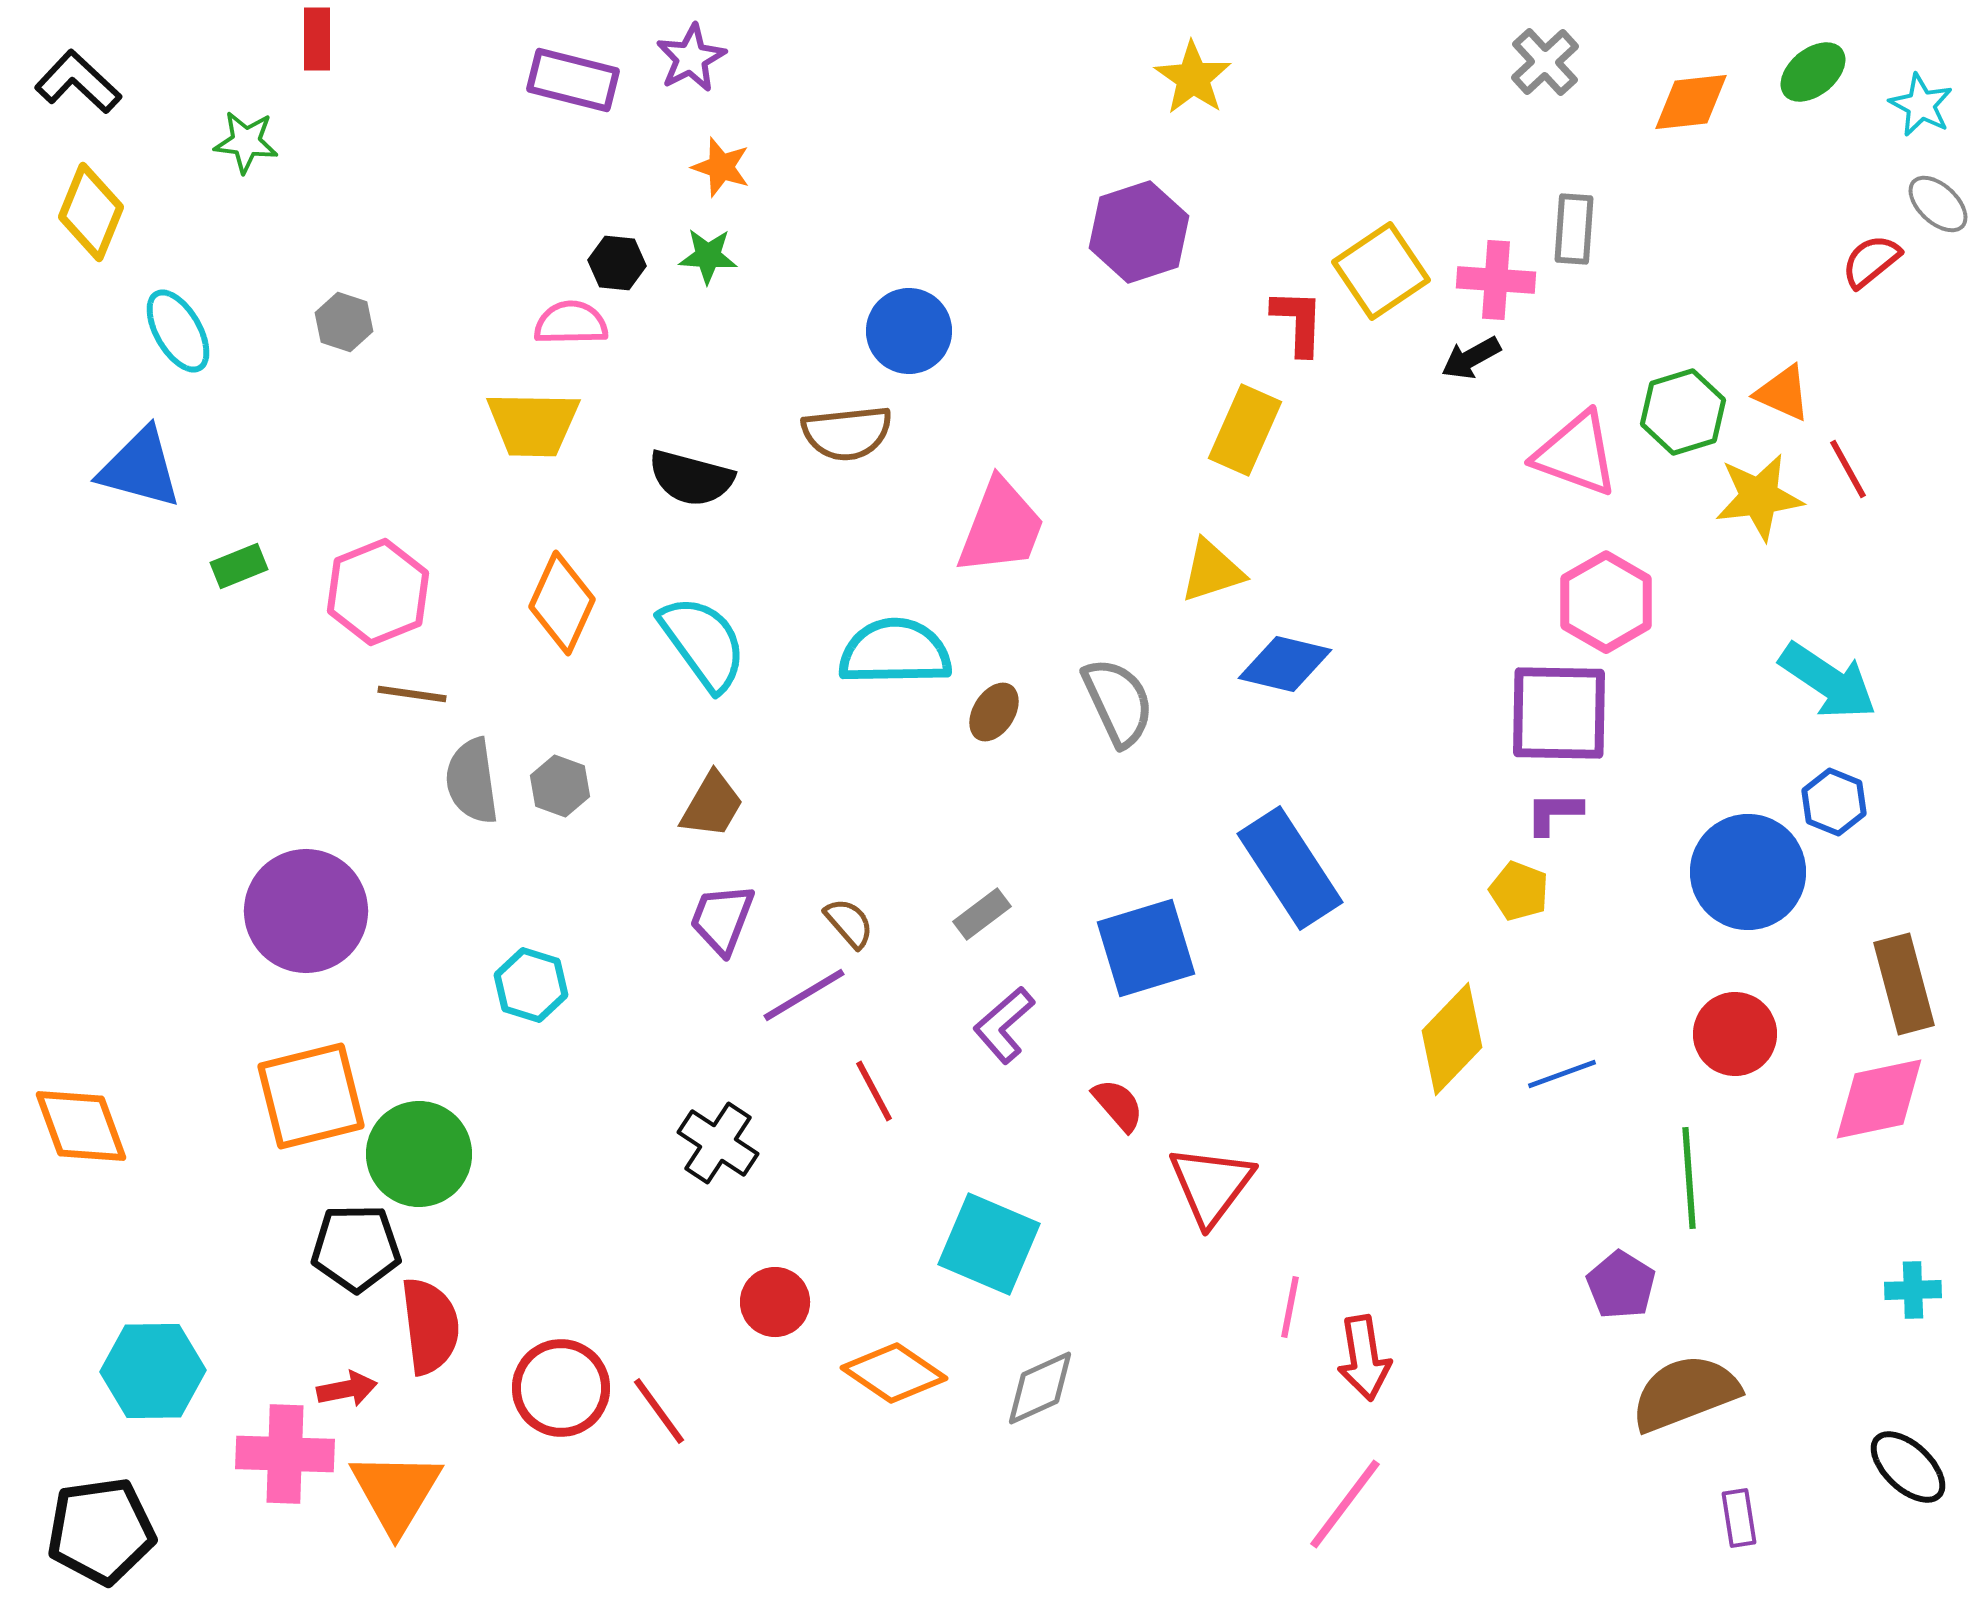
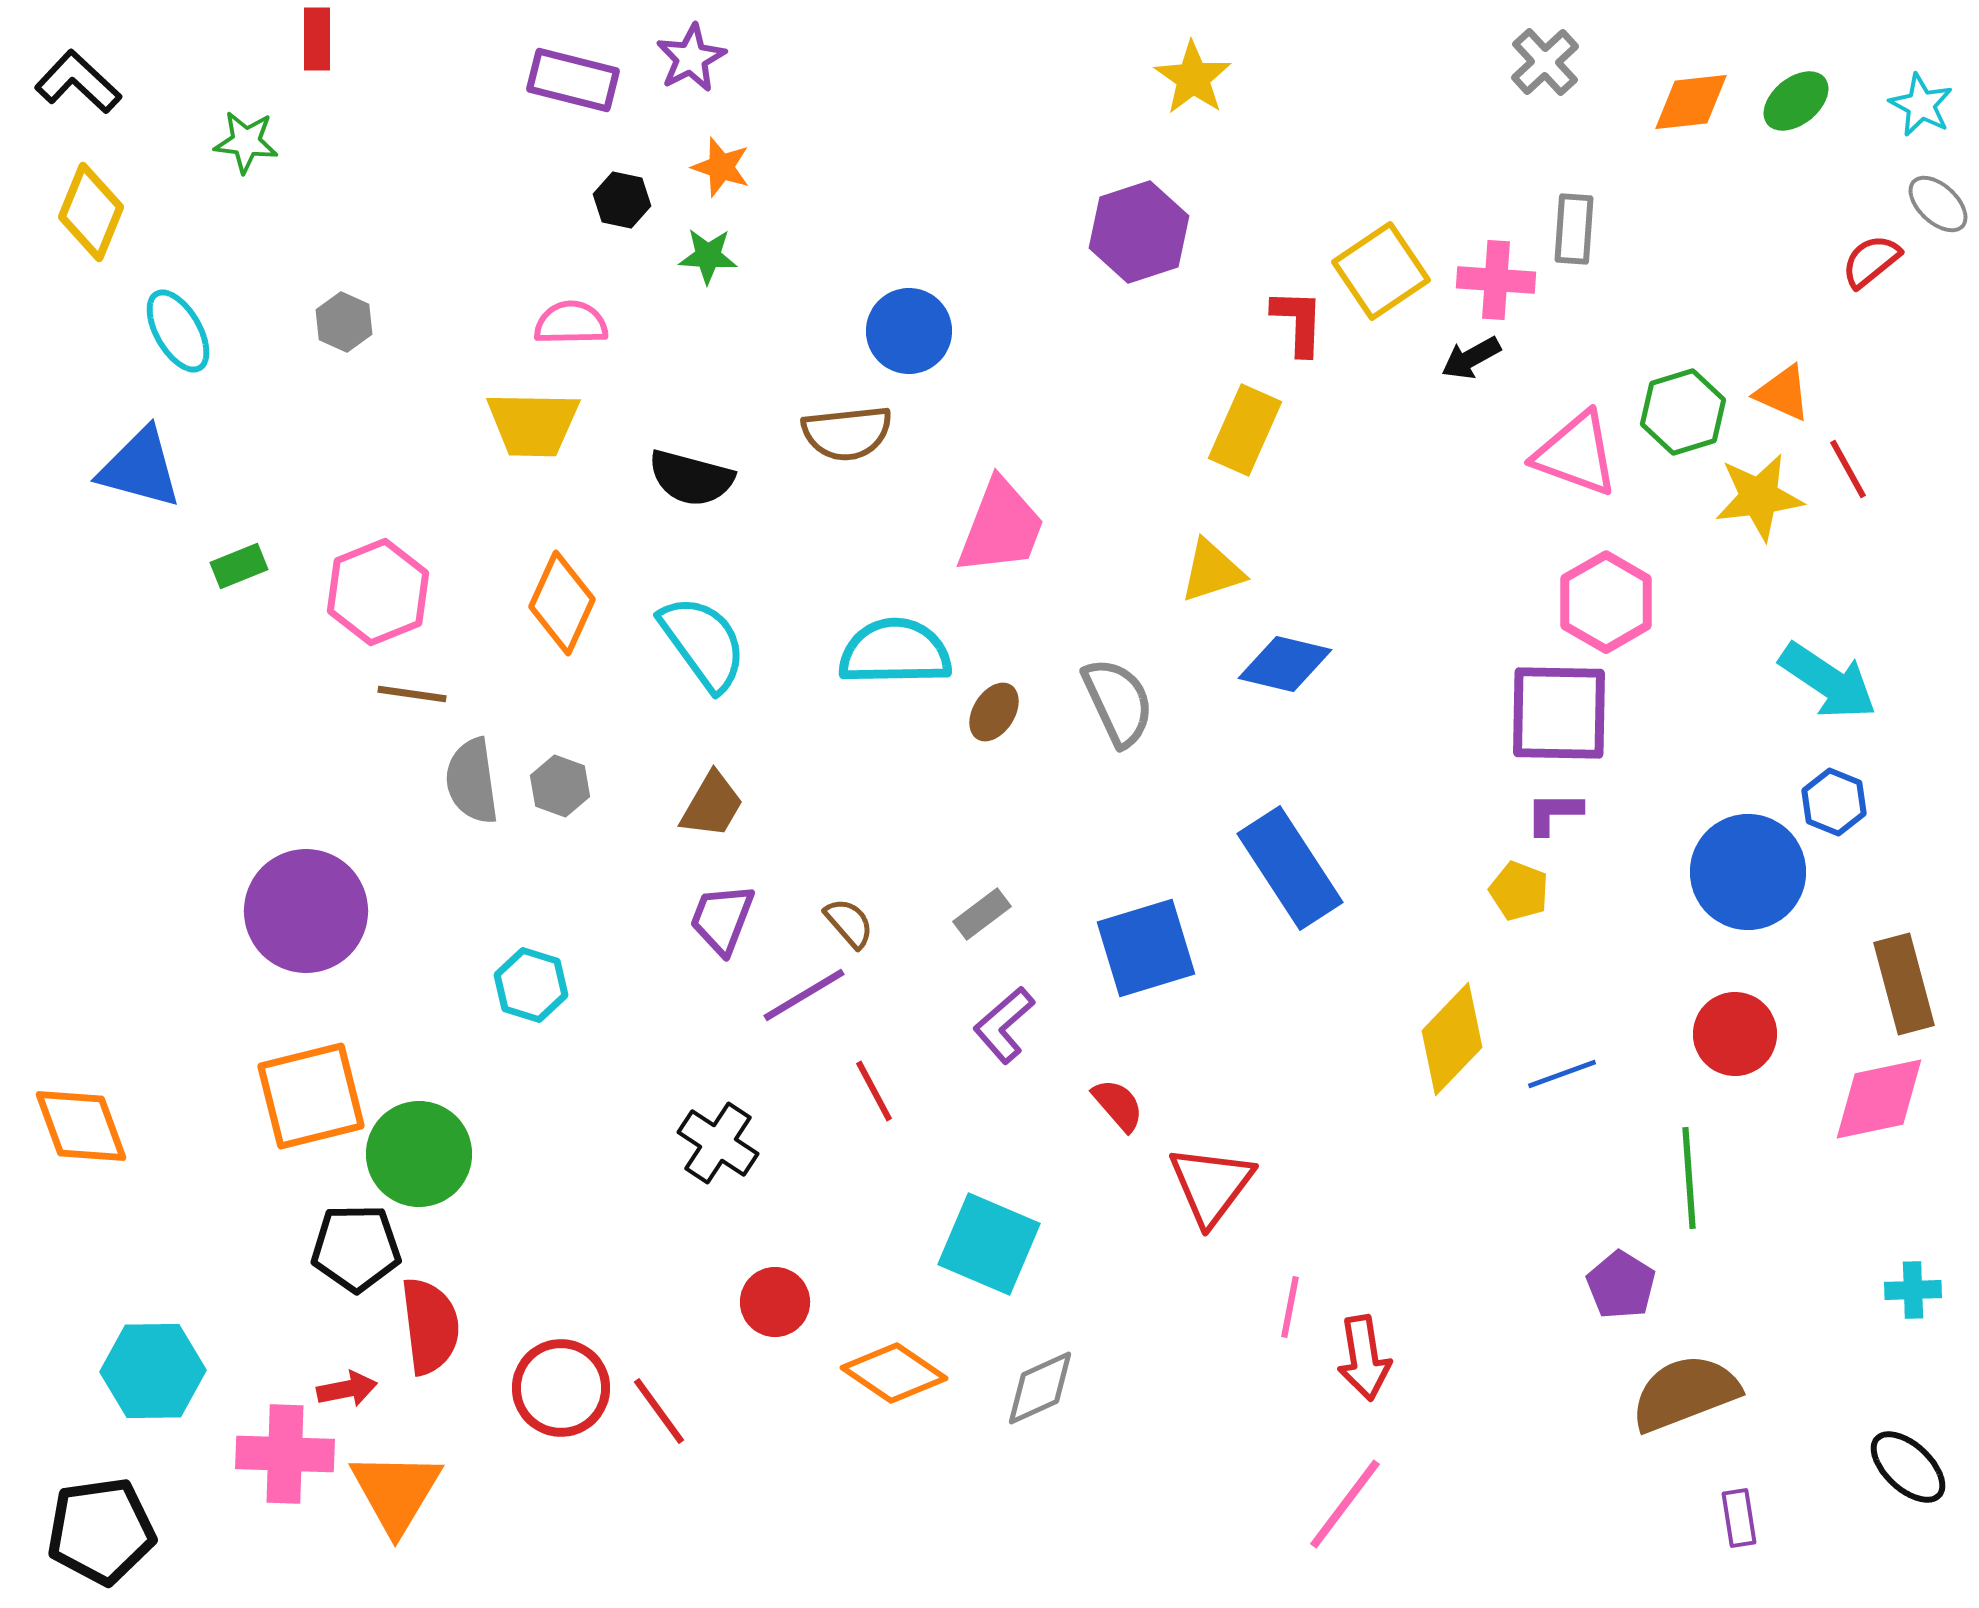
green ellipse at (1813, 72): moved 17 px left, 29 px down
black hexagon at (617, 263): moved 5 px right, 63 px up; rotated 6 degrees clockwise
gray hexagon at (344, 322): rotated 6 degrees clockwise
